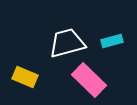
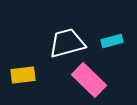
yellow rectangle: moved 2 px left, 2 px up; rotated 30 degrees counterclockwise
